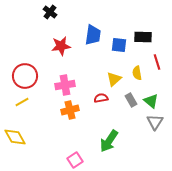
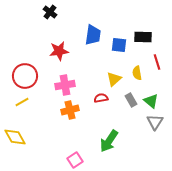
red star: moved 2 px left, 5 px down
